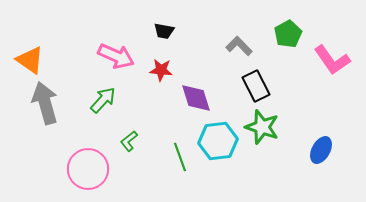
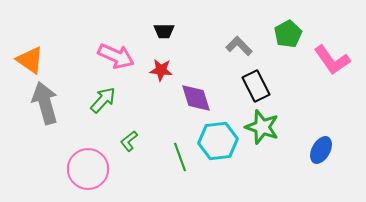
black trapezoid: rotated 10 degrees counterclockwise
